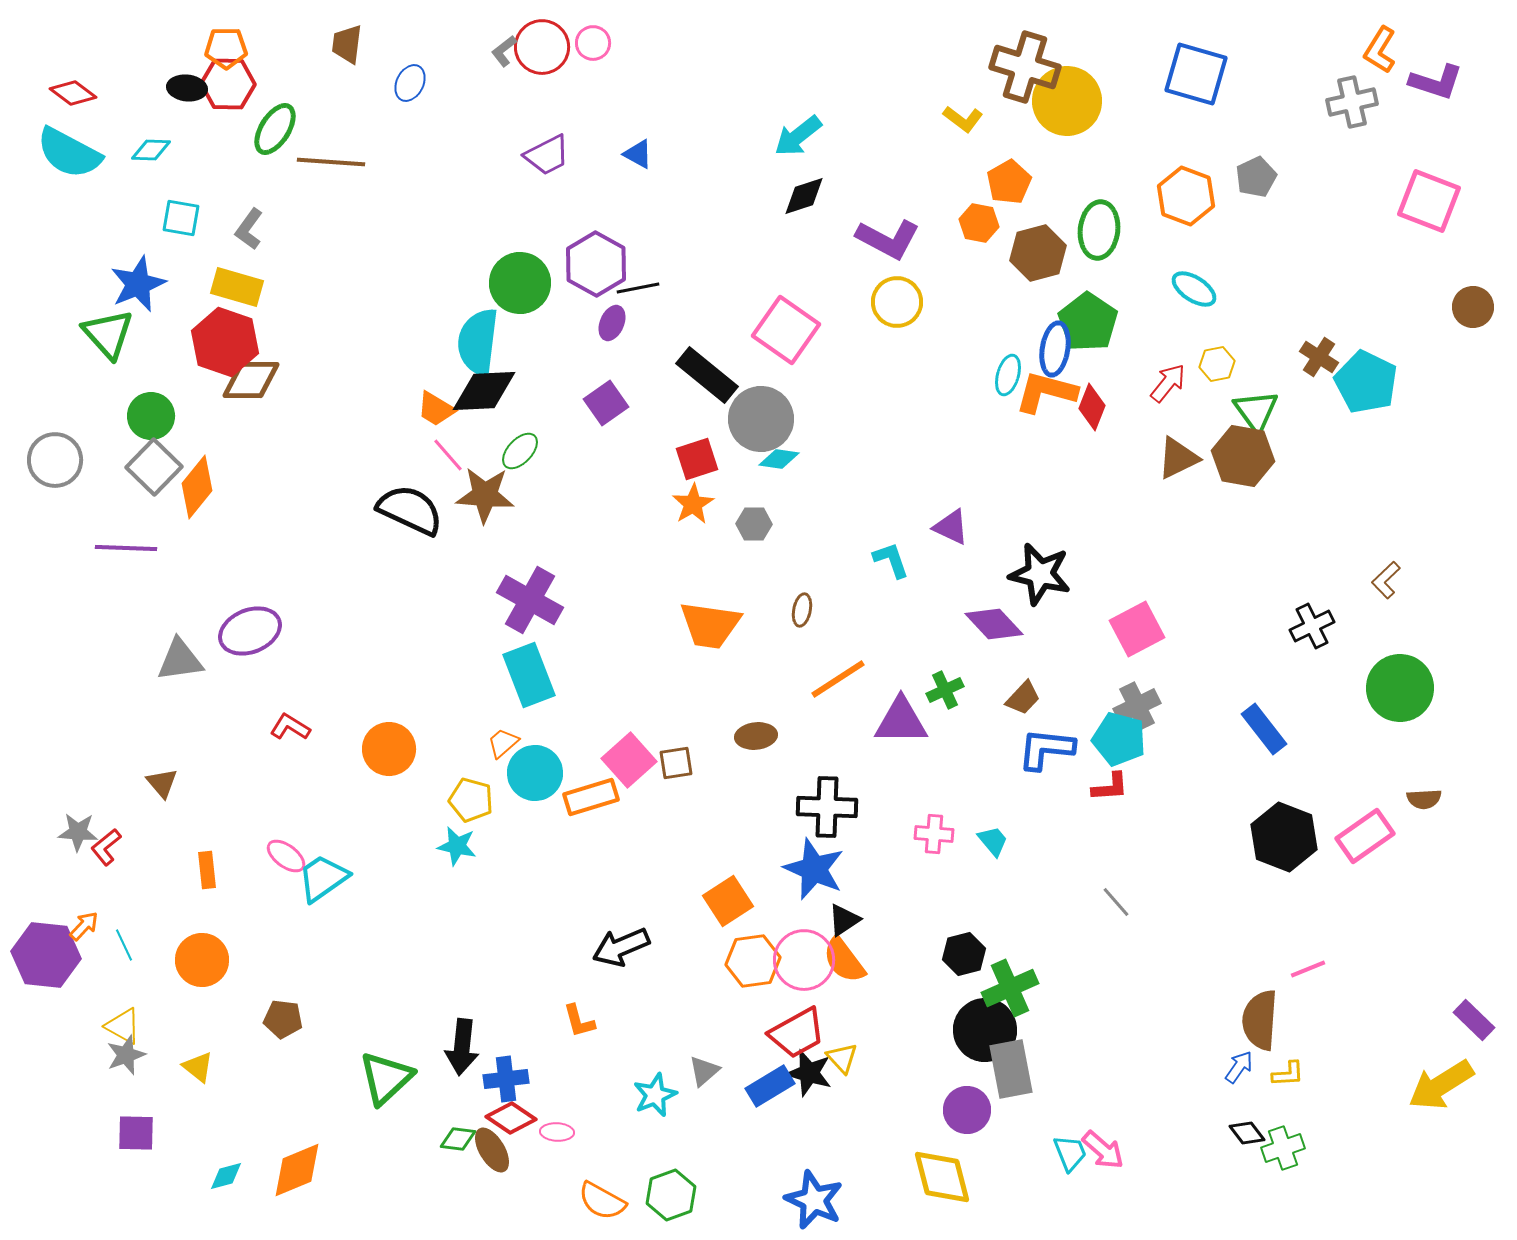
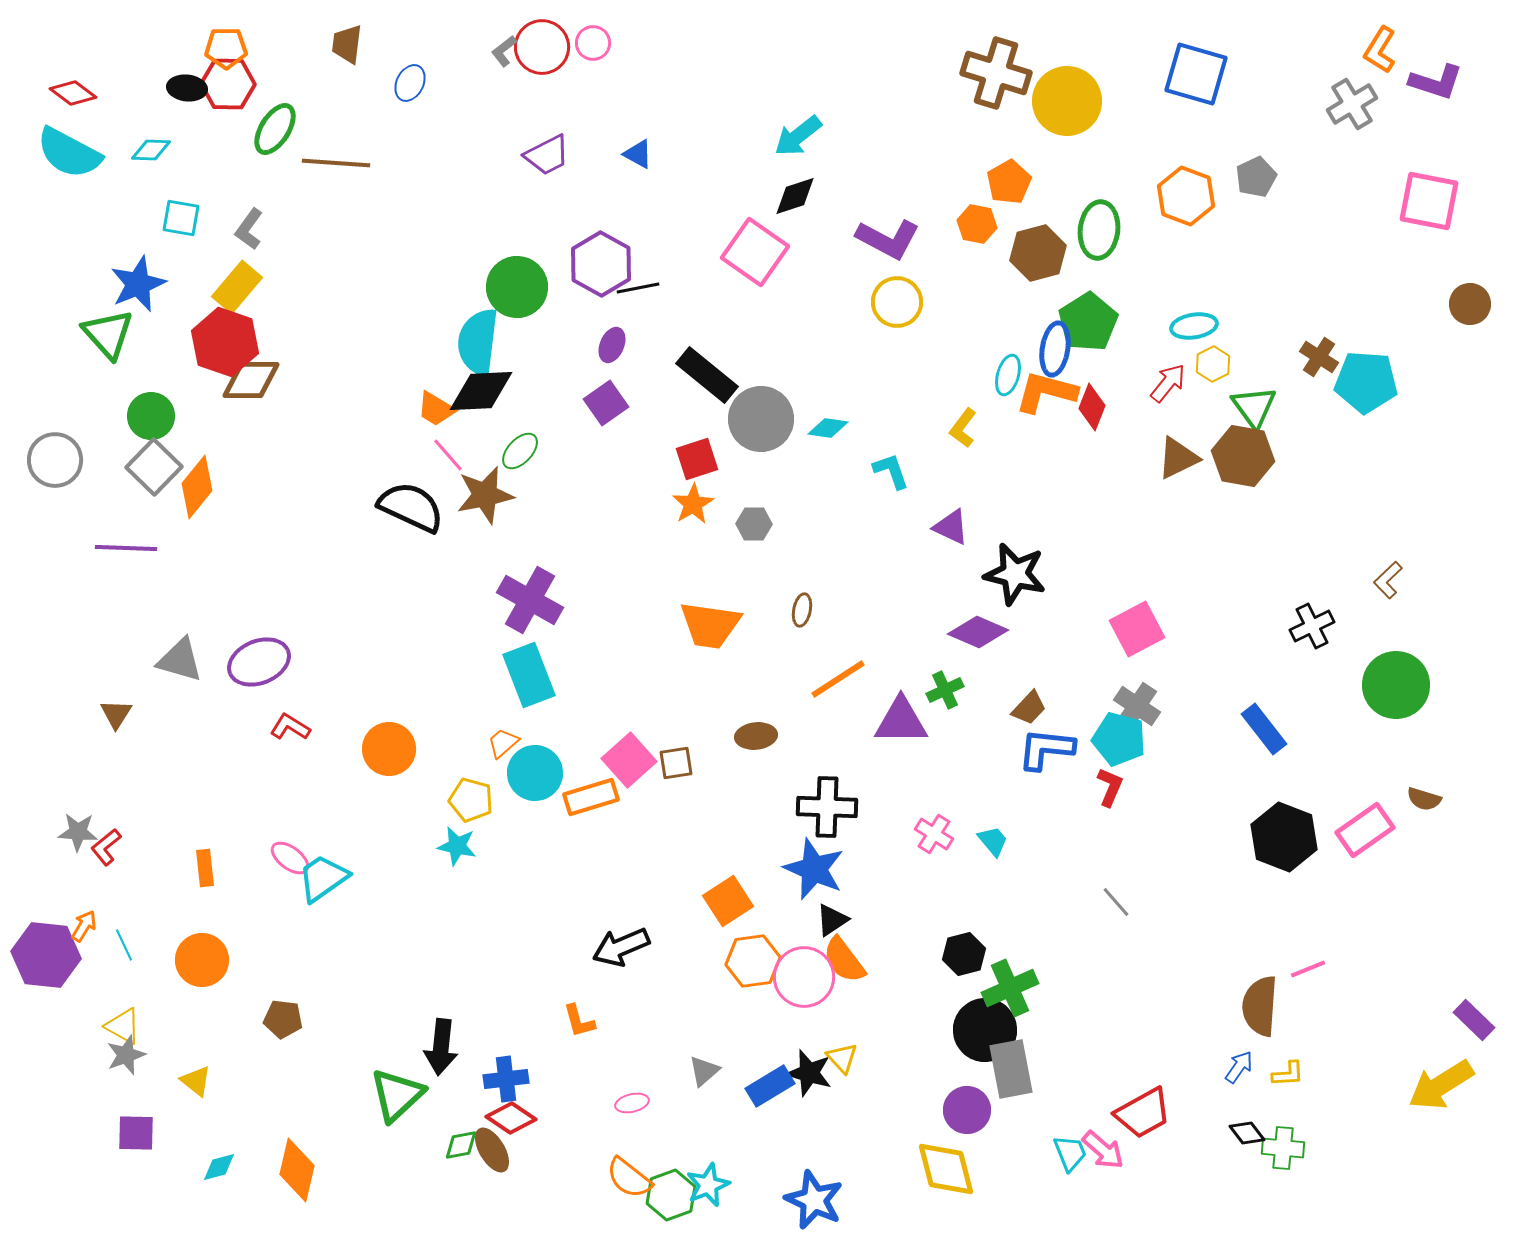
brown cross at (1025, 67): moved 29 px left, 6 px down
gray cross at (1352, 102): moved 2 px down; rotated 18 degrees counterclockwise
yellow L-shape at (963, 119): moved 309 px down; rotated 90 degrees clockwise
brown line at (331, 162): moved 5 px right, 1 px down
black diamond at (804, 196): moved 9 px left
pink square at (1429, 201): rotated 10 degrees counterclockwise
orange hexagon at (979, 223): moved 2 px left, 1 px down
purple hexagon at (596, 264): moved 5 px right
green circle at (520, 283): moved 3 px left, 4 px down
yellow rectangle at (237, 287): rotated 66 degrees counterclockwise
cyan ellipse at (1194, 289): moved 37 px down; rotated 42 degrees counterclockwise
brown circle at (1473, 307): moved 3 px left, 3 px up
green pentagon at (1088, 322): rotated 6 degrees clockwise
purple ellipse at (612, 323): moved 22 px down
pink square at (786, 330): moved 31 px left, 78 px up
yellow hexagon at (1217, 364): moved 4 px left; rotated 16 degrees counterclockwise
cyan pentagon at (1366, 382): rotated 22 degrees counterclockwise
black diamond at (484, 391): moved 3 px left
green triangle at (1256, 411): moved 2 px left, 4 px up
cyan diamond at (779, 459): moved 49 px right, 31 px up
brown star at (485, 495): rotated 16 degrees counterclockwise
black semicircle at (410, 510): moved 1 px right, 3 px up
cyan L-shape at (891, 560): moved 89 px up
black star at (1040, 574): moved 25 px left
brown L-shape at (1386, 580): moved 2 px right
purple diamond at (994, 624): moved 16 px left, 8 px down; rotated 24 degrees counterclockwise
purple ellipse at (250, 631): moved 9 px right, 31 px down
gray triangle at (180, 660): rotated 24 degrees clockwise
green circle at (1400, 688): moved 4 px left, 3 px up
brown trapezoid at (1023, 698): moved 6 px right, 10 px down
gray cross at (1137, 706): rotated 30 degrees counterclockwise
brown triangle at (162, 783): moved 46 px left, 69 px up; rotated 12 degrees clockwise
red L-shape at (1110, 787): rotated 63 degrees counterclockwise
brown semicircle at (1424, 799): rotated 20 degrees clockwise
pink cross at (934, 834): rotated 27 degrees clockwise
pink rectangle at (1365, 836): moved 6 px up
pink ellipse at (286, 856): moved 4 px right, 2 px down
orange rectangle at (207, 870): moved 2 px left, 2 px up
black triangle at (844, 920): moved 12 px left
orange arrow at (84, 926): rotated 12 degrees counterclockwise
pink circle at (804, 960): moved 17 px down
brown semicircle at (1260, 1020): moved 14 px up
red trapezoid at (797, 1033): moved 346 px right, 80 px down
black arrow at (462, 1047): moved 21 px left
yellow triangle at (198, 1067): moved 2 px left, 14 px down
green triangle at (386, 1078): moved 11 px right, 17 px down
cyan star at (655, 1095): moved 53 px right, 90 px down
pink ellipse at (557, 1132): moved 75 px right, 29 px up; rotated 16 degrees counterclockwise
green diamond at (458, 1139): moved 3 px right, 6 px down; rotated 18 degrees counterclockwise
green cross at (1283, 1148): rotated 24 degrees clockwise
orange diamond at (297, 1170): rotated 54 degrees counterclockwise
cyan diamond at (226, 1176): moved 7 px left, 9 px up
yellow diamond at (942, 1177): moved 4 px right, 8 px up
orange semicircle at (602, 1201): moved 27 px right, 23 px up; rotated 9 degrees clockwise
